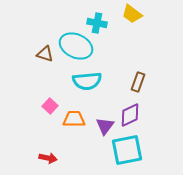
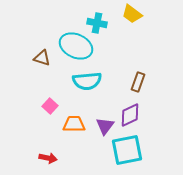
brown triangle: moved 3 px left, 4 px down
orange trapezoid: moved 5 px down
